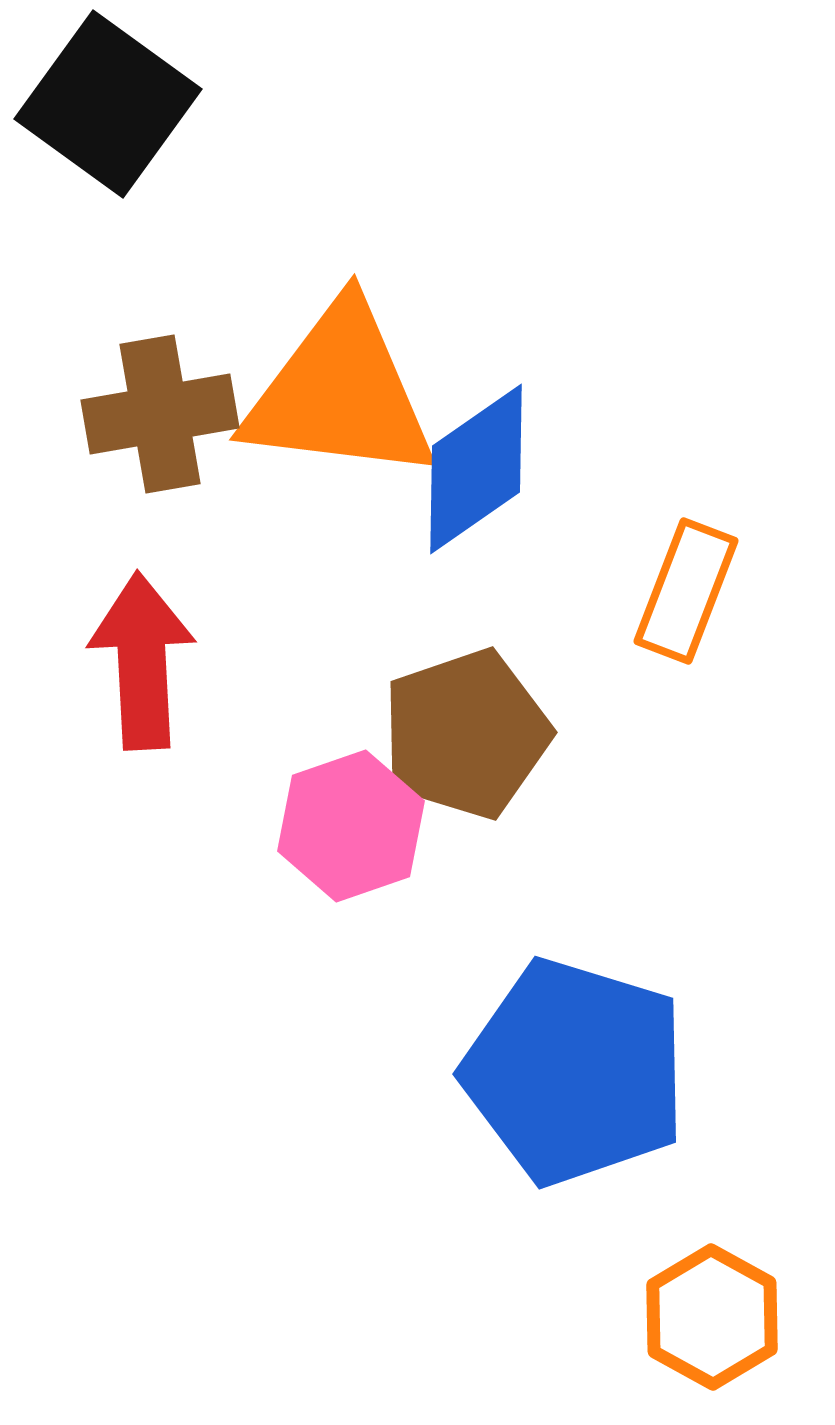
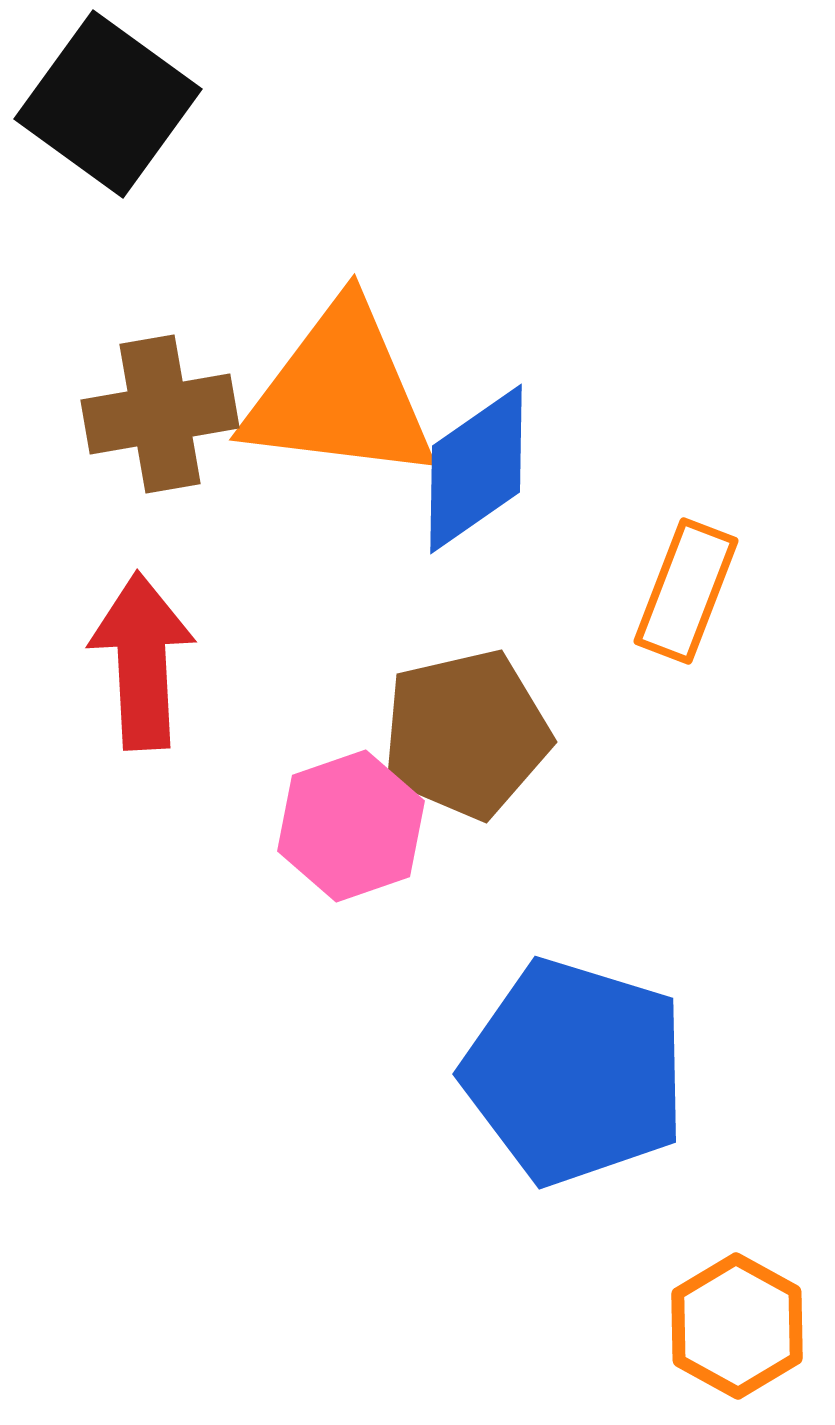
brown pentagon: rotated 6 degrees clockwise
orange hexagon: moved 25 px right, 9 px down
